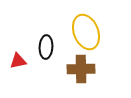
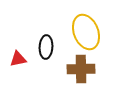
red triangle: moved 2 px up
